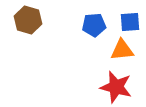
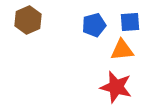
brown hexagon: rotated 20 degrees clockwise
blue pentagon: rotated 10 degrees counterclockwise
